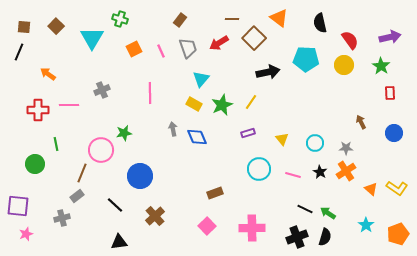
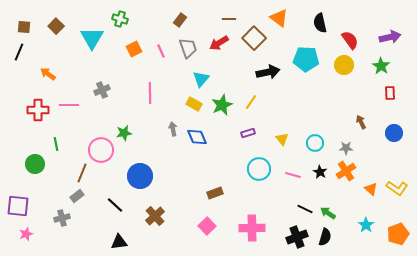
brown line at (232, 19): moved 3 px left
